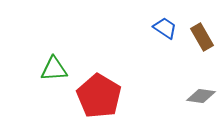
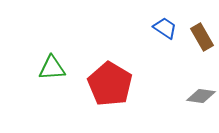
green triangle: moved 2 px left, 1 px up
red pentagon: moved 11 px right, 12 px up
